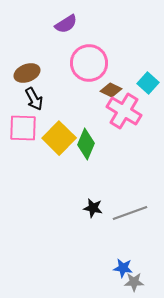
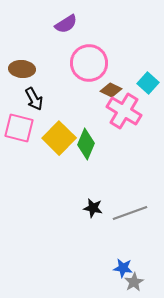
brown ellipse: moved 5 px left, 4 px up; rotated 25 degrees clockwise
pink square: moved 4 px left; rotated 12 degrees clockwise
gray star: rotated 30 degrees counterclockwise
